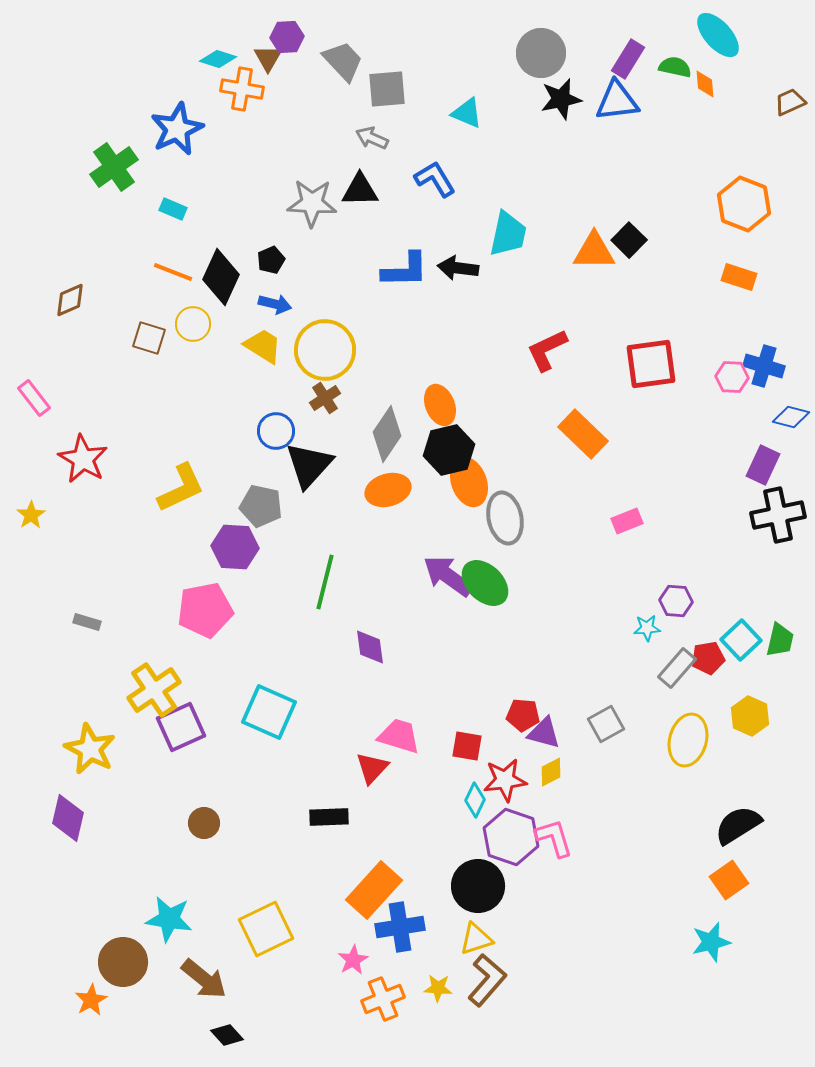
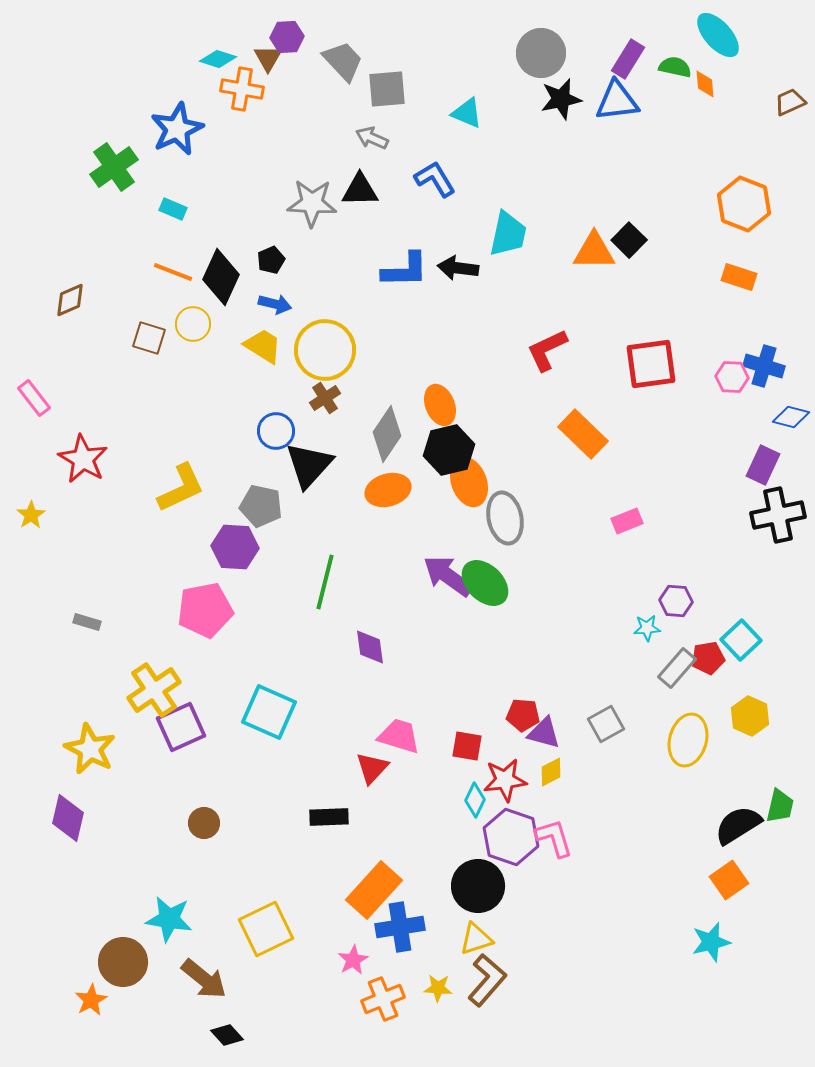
green trapezoid at (780, 640): moved 166 px down
